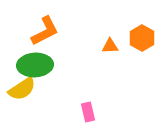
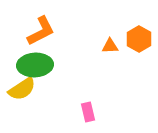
orange L-shape: moved 4 px left
orange hexagon: moved 3 px left, 1 px down
